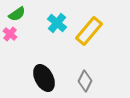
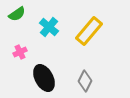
cyan cross: moved 8 px left, 4 px down
pink cross: moved 10 px right, 18 px down; rotated 24 degrees clockwise
